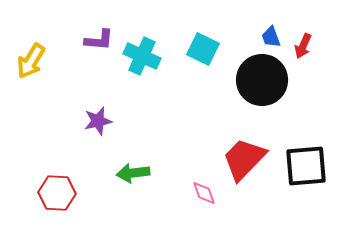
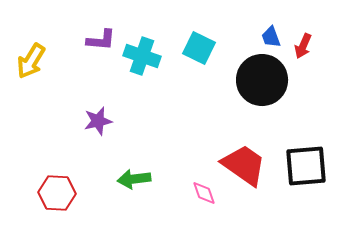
purple L-shape: moved 2 px right
cyan square: moved 4 px left, 1 px up
cyan cross: rotated 6 degrees counterclockwise
red trapezoid: moved 6 px down; rotated 81 degrees clockwise
green arrow: moved 1 px right, 6 px down
